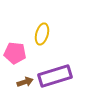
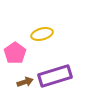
yellow ellipse: rotated 60 degrees clockwise
pink pentagon: rotated 30 degrees clockwise
